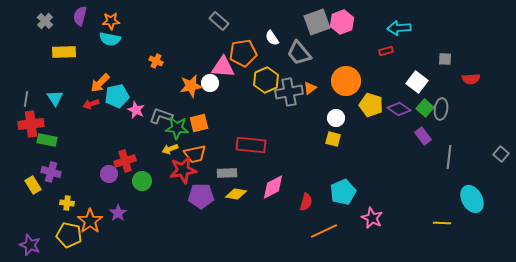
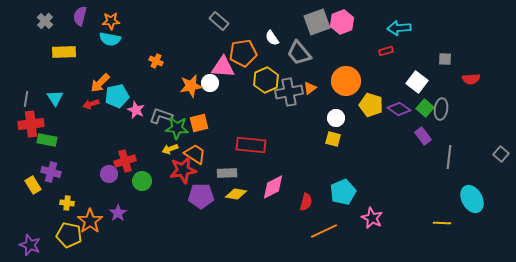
orange trapezoid at (195, 154): rotated 135 degrees counterclockwise
